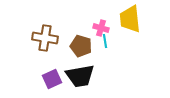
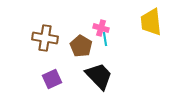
yellow trapezoid: moved 21 px right, 3 px down
cyan line: moved 2 px up
brown pentagon: rotated 15 degrees clockwise
black trapezoid: moved 19 px right; rotated 124 degrees counterclockwise
